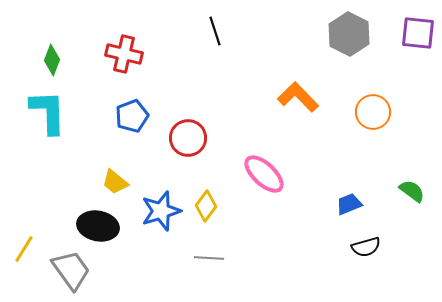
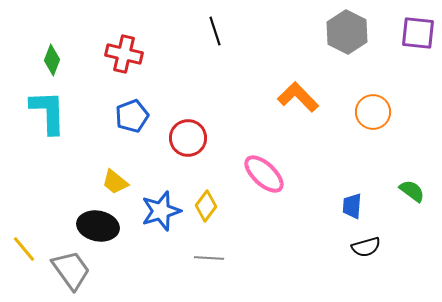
gray hexagon: moved 2 px left, 2 px up
blue trapezoid: moved 3 px right, 2 px down; rotated 64 degrees counterclockwise
yellow line: rotated 72 degrees counterclockwise
